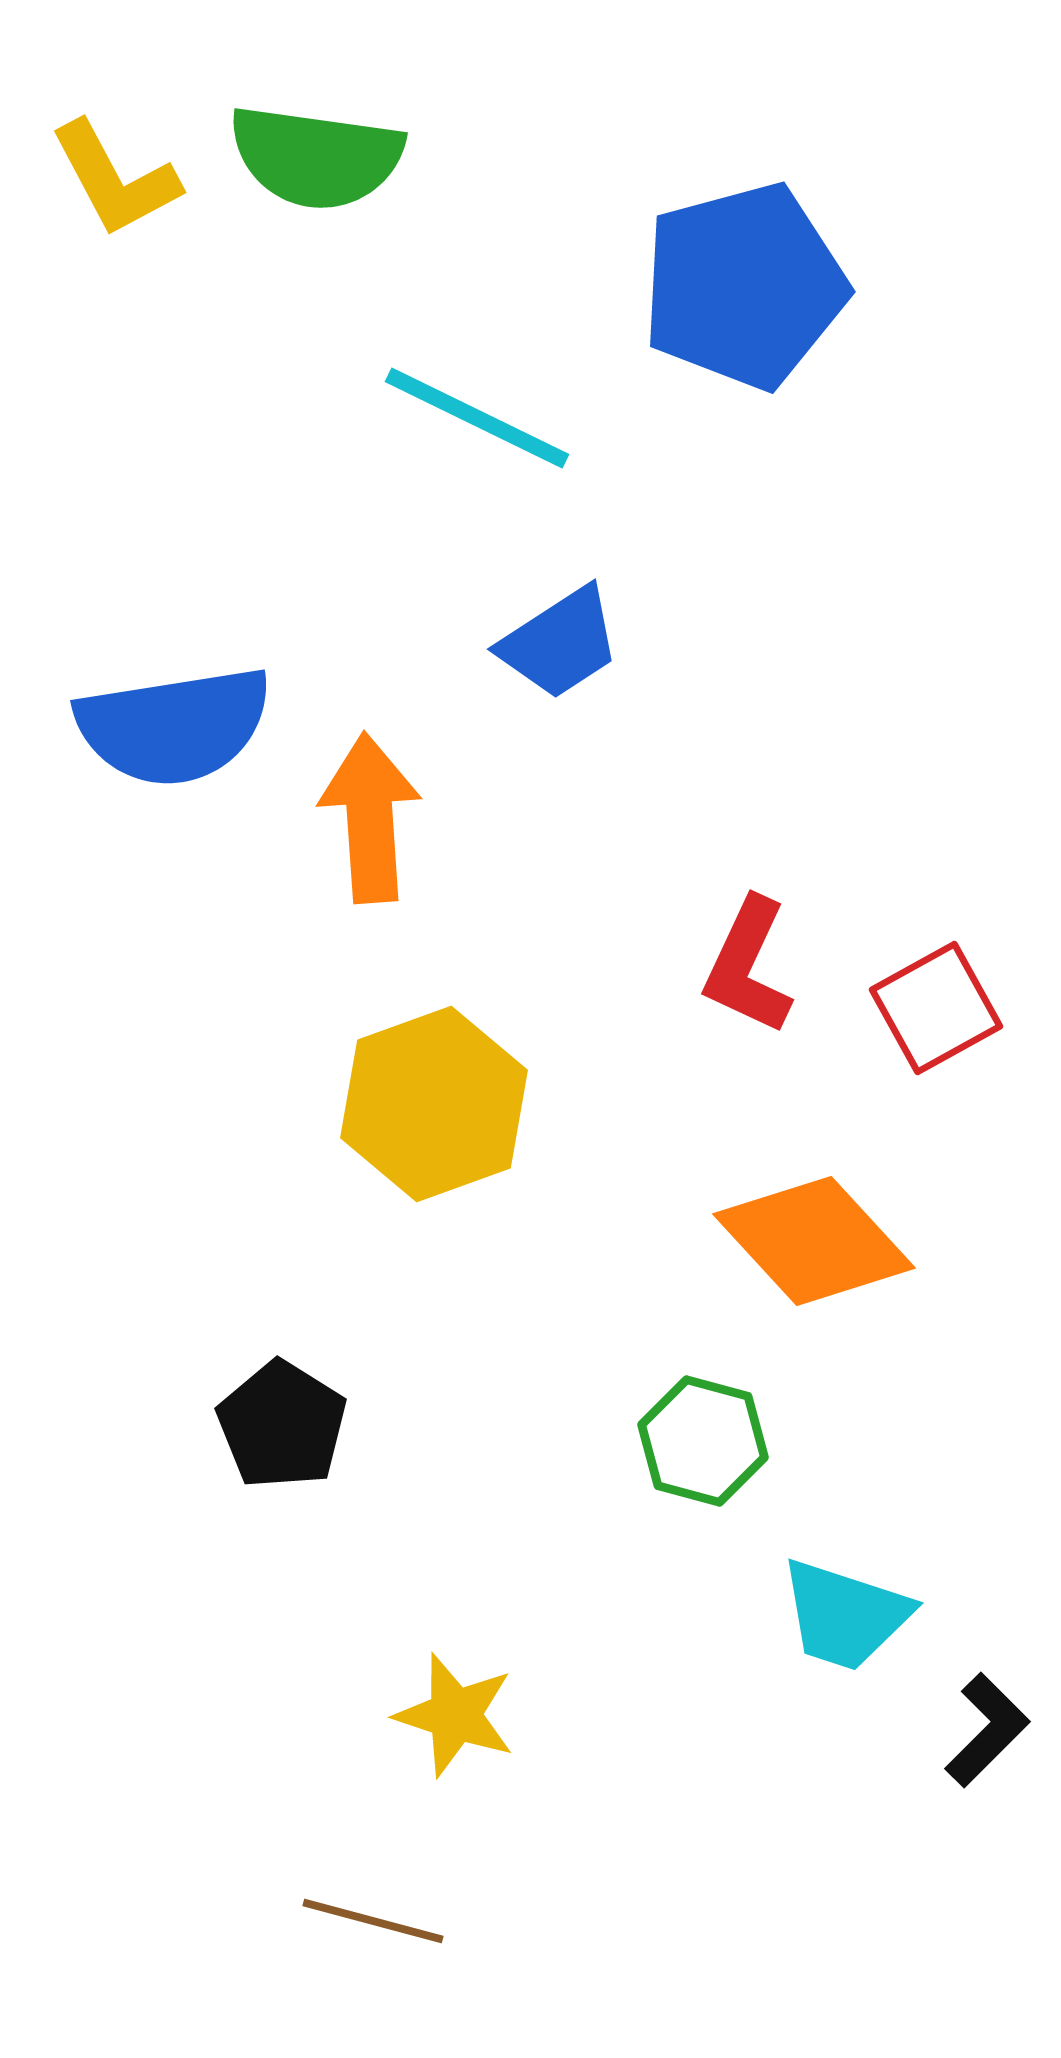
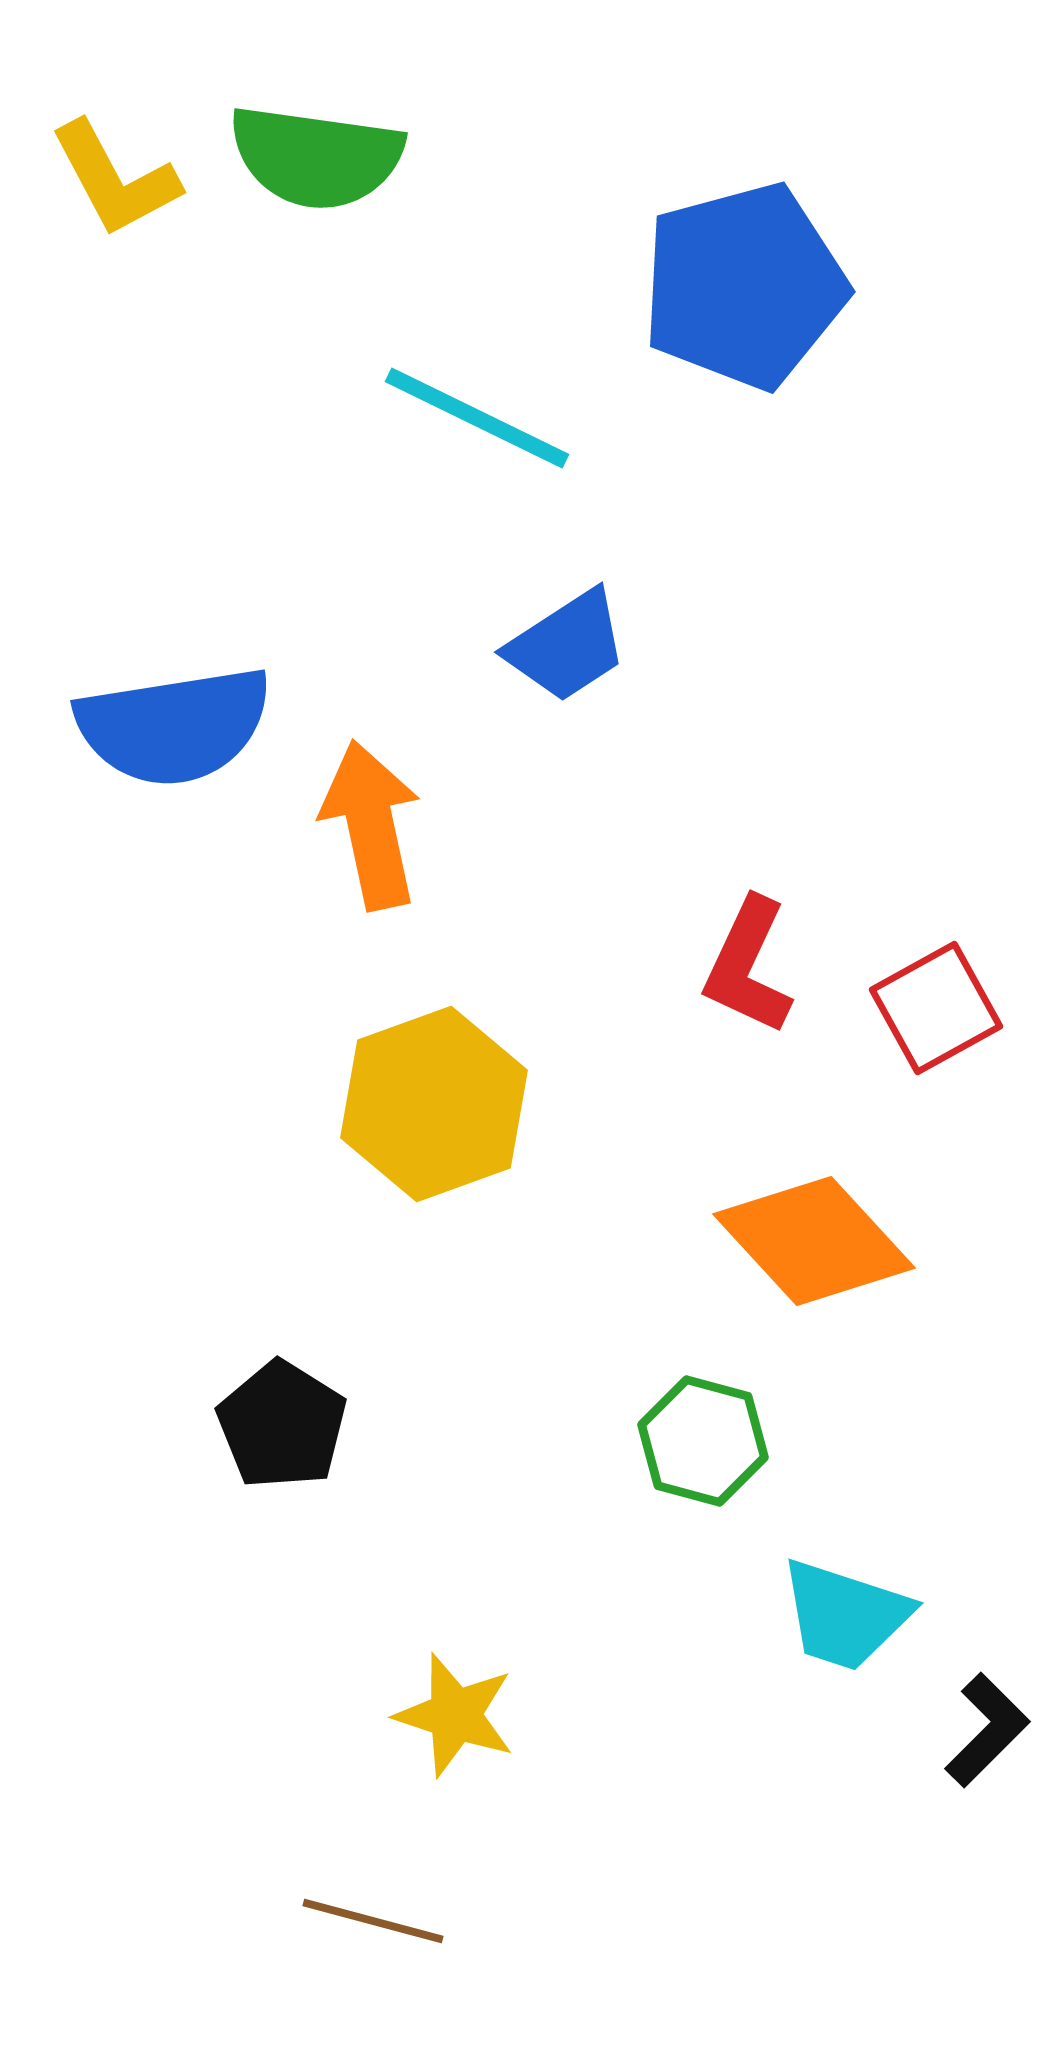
blue trapezoid: moved 7 px right, 3 px down
orange arrow: moved 1 px right, 7 px down; rotated 8 degrees counterclockwise
